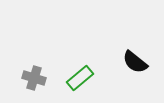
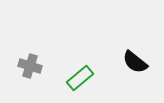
gray cross: moved 4 px left, 12 px up
